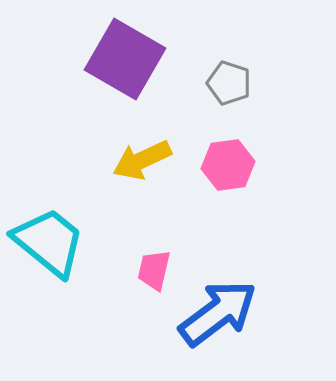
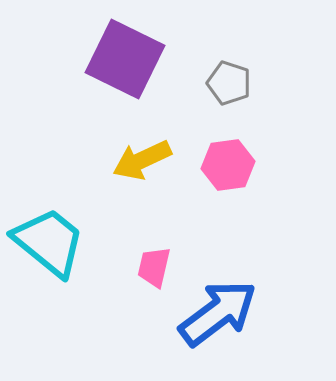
purple square: rotated 4 degrees counterclockwise
pink trapezoid: moved 3 px up
